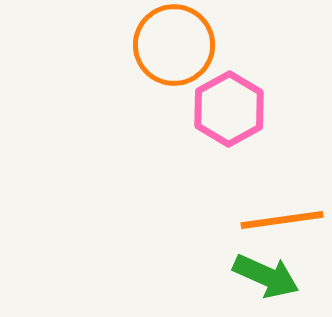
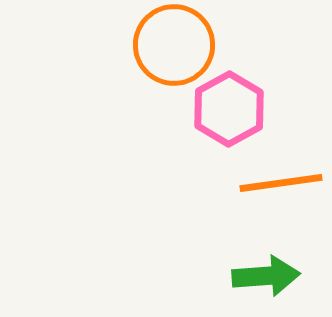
orange line: moved 1 px left, 37 px up
green arrow: rotated 28 degrees counterclockwise
